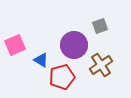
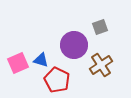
gray square: moved 1 px down
pink square: moved 3 px right, 18 px down
blue triangle: rotated 14 degrees counterclockwise
red pentagon: moved 5 px left, 3 px down; rotated 30 degrees counterclockwise
